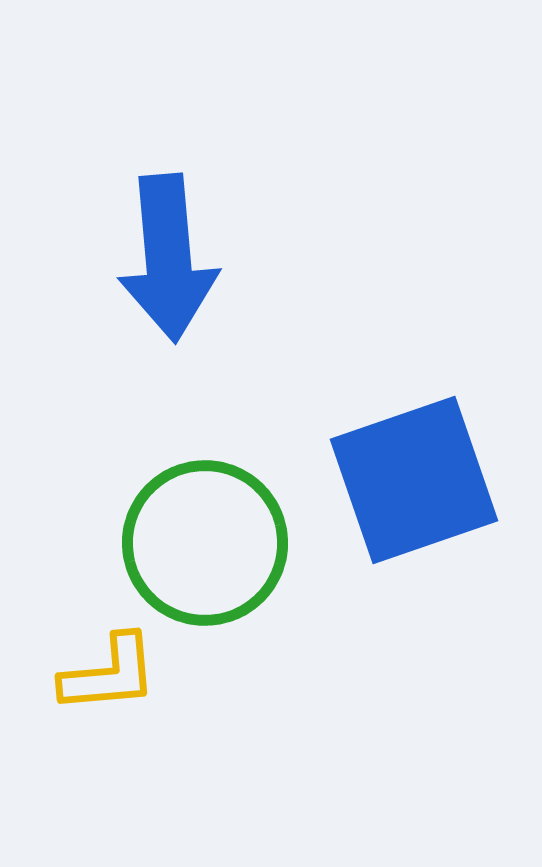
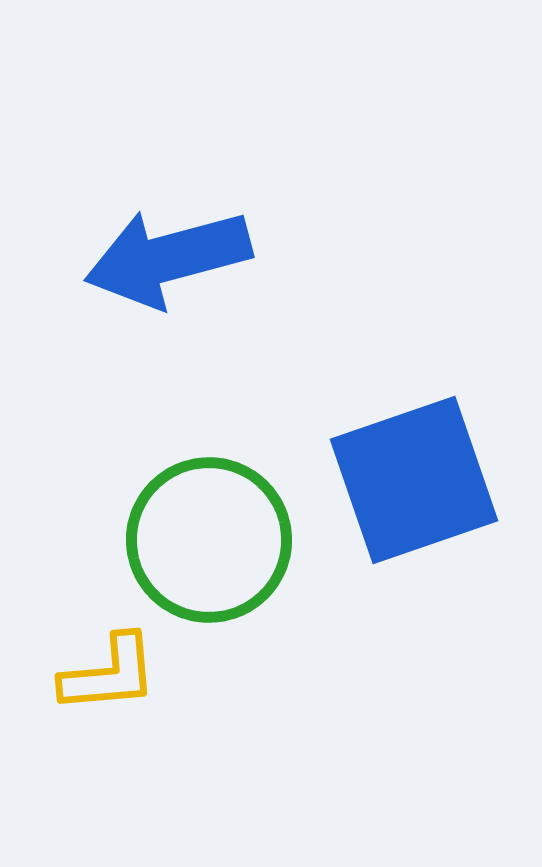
blue arrow: rotated 80 degrees clockwise
green circle: moved 4 px right, 3 px up
